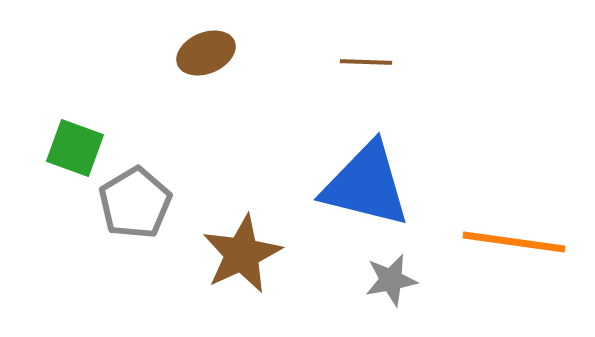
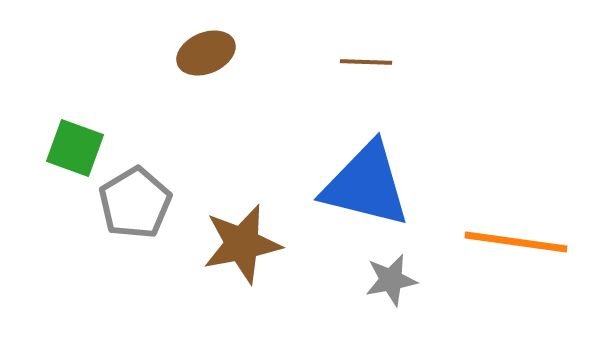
orange line: moved 2 px right
brown star: moved 10 px up; rotated 14 degrees clockwise
